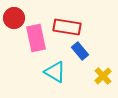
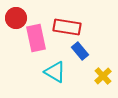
red circle: moved 2 px right
